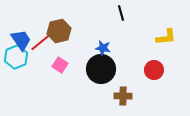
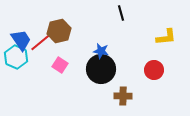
blue star: moved 2 px left, 3 px down
cyan hexagon: rotated 15 degrees counterclockwise
